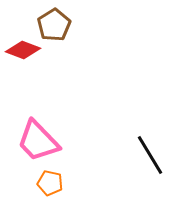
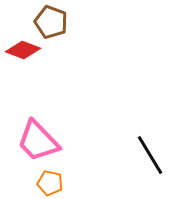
brown pentagon: moved 3 px left, 3 px up; rotated 20 degrees counterclockwise
